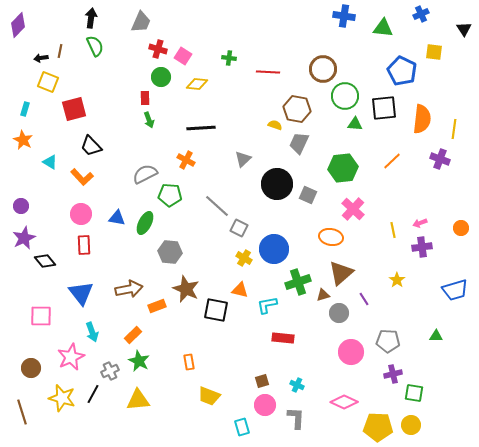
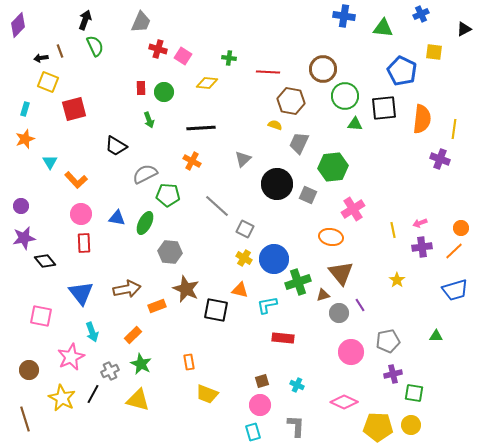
black arrow at (91, 18): moved 6 px left, 2 px down; rotated 12 degrees clockwise
black triangle at (464, 29): rotated 35 degrees clockwise
brown line at (60, 51): rotated 32 degrees counterclockwise
green circle at (161, 77): moved 3 px right, 15 px down
yellow diamond at (197, 84): moved 10 px right, 1 px up
red rectangle at (145, 98): moved 4 px left, 10 px up
brown hexagon at (297, 109): moved 6 px left, 8 px up
orange star at (23, 140): moved 2 px right, 1 px up; rotated 24 degrees clockwise
black trapezoid at (91, 146): moved 25 px right; rotated 15 degrees counterclockwise
orange cross at (186, 160): moved 6 px right, 1 px down
orange line at (392, 161): moved 62 px right, 90 px down
cyan triangle at (50, 162): rotated 28 degrees clockwise
green hexagon at (343, 168): moved 10 px left, 1 px up
orange L-shape at (82, 177): moved 6 px left, 3 px down
green pentagon at (170, 195): moved 2 px left
pink cross at (353, 209): rotated 15 degrees clockwise
gray square at (239, 228): moved 6 px right, 1 px down
purple star at (24, 238): rotated 15 degrees clockwise
red rectangle at (84, 245): moved 2 px up
blue circle at (274, 249): moved 10 px down
brown triangle at (341, 273): rotated 28 degrees counterclockwise
brown arrow at (129, 289): moved 2 px left
purple line at (364, 299): moved 4 px left, 6 px down
pink square at (41, 316): rotated 10 degrees clockwise
gray pentagon at (388, 341): rotated 15 degrees counterclockwise
green star at (139, 361): moved 2 px right, 3 px down
brown circle at (31, 368): moved 2 px left, 2 px down
yellow trapezoid at (209, 396): moved 2 px left, 2 px up
yellow star at (62, 398): rotated 12 degrees clockwise
yellow triangle at (138, 400): rotated 20 degrees clockwise
pink circle at (265, 405): moved 5 px left
brown line at (22, 412): moved 3 px right, 7 px down
gray L-shape at (296, 418): moved 8 px down
cyan rectangle at (242, 427): moved 11 px right, 5 px down
